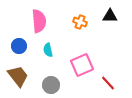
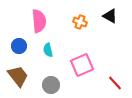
black triangle: rotated 28 degrees clockwise
red line: moved 7 px right
